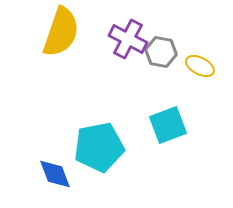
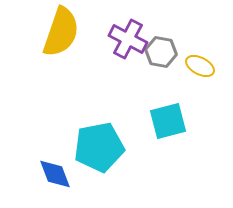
cyan square: moved 4 px up; rotated 6 degrees clockwise
